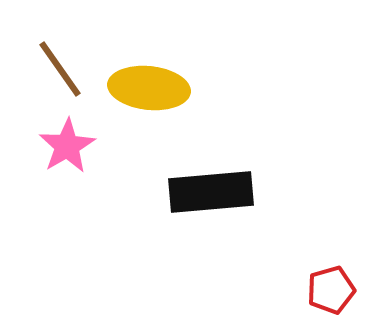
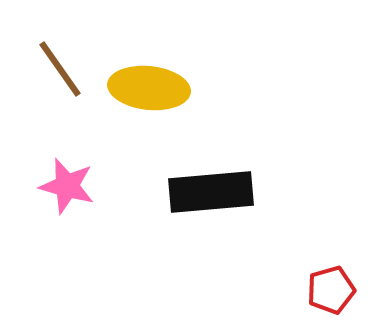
pink star: moved 40 px down; rotated 26 degrees counterclockwise
